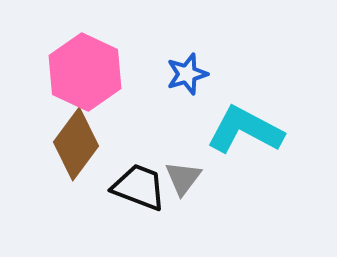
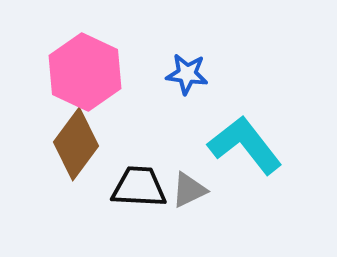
blue star: rotated 24 degrees clockwise
cyan L-shape: moved 15 px down; rotated 24 degrees clockwise
gray triangle: moved 6 px right, 12 px down; rotated 27 degrees clockwise
black trapezoid: rotated 18 degrees counterclockwise
